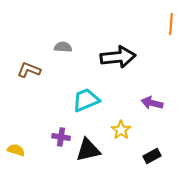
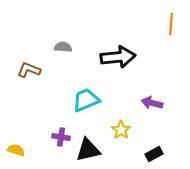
black rectangle: moved 2 px right, 2 px up
